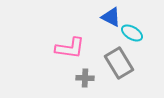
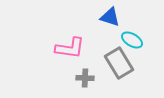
blue triangle: moved 1 px left; rotated 10 degrees counterclockwise
cyan ellipse: moved 7 px down
